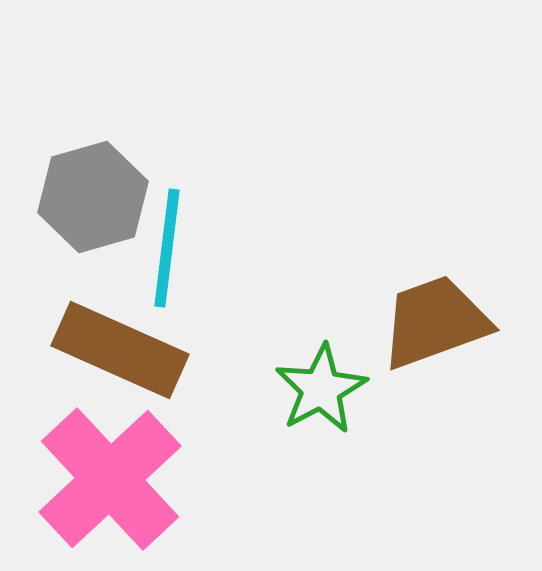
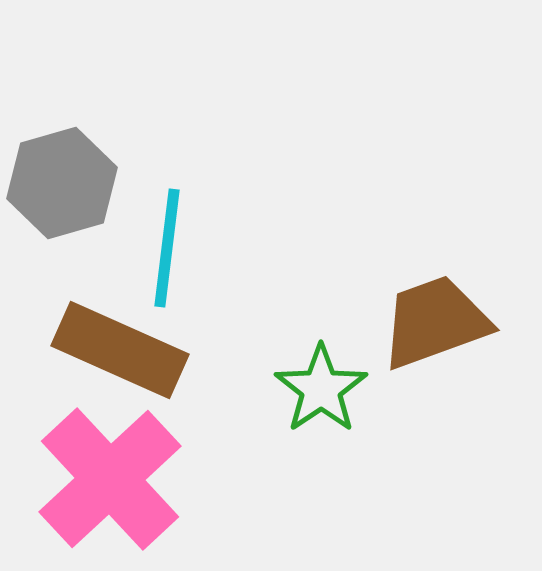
gray hexagon: moved 31 px left, 14 px up
green star: rotated 6 degrees counterclockwise
